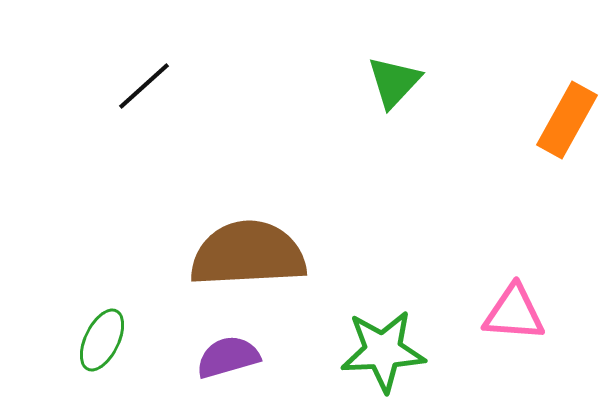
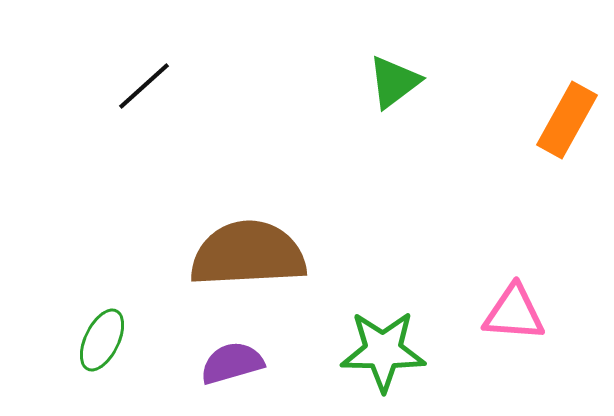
green triangle: rotated 10 degrees clockwise
green star: rotated 4 degrees clockwise
purple semicircle: moved 4 px right, 6 px down
